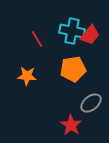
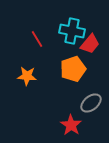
red trapezoid: moved 9 px down
orange pentagon: rotated 10 degrees counterclockwise
